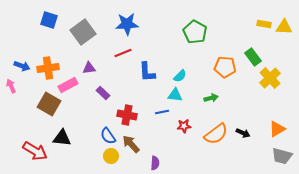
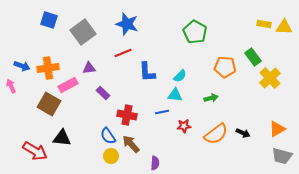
blue star: rotated 20 degrees clockwise
